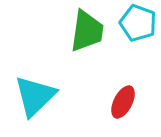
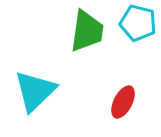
cyan pentagon: rotated 6 degrees counterclockwise
cyan triangle: moved 5 px up
